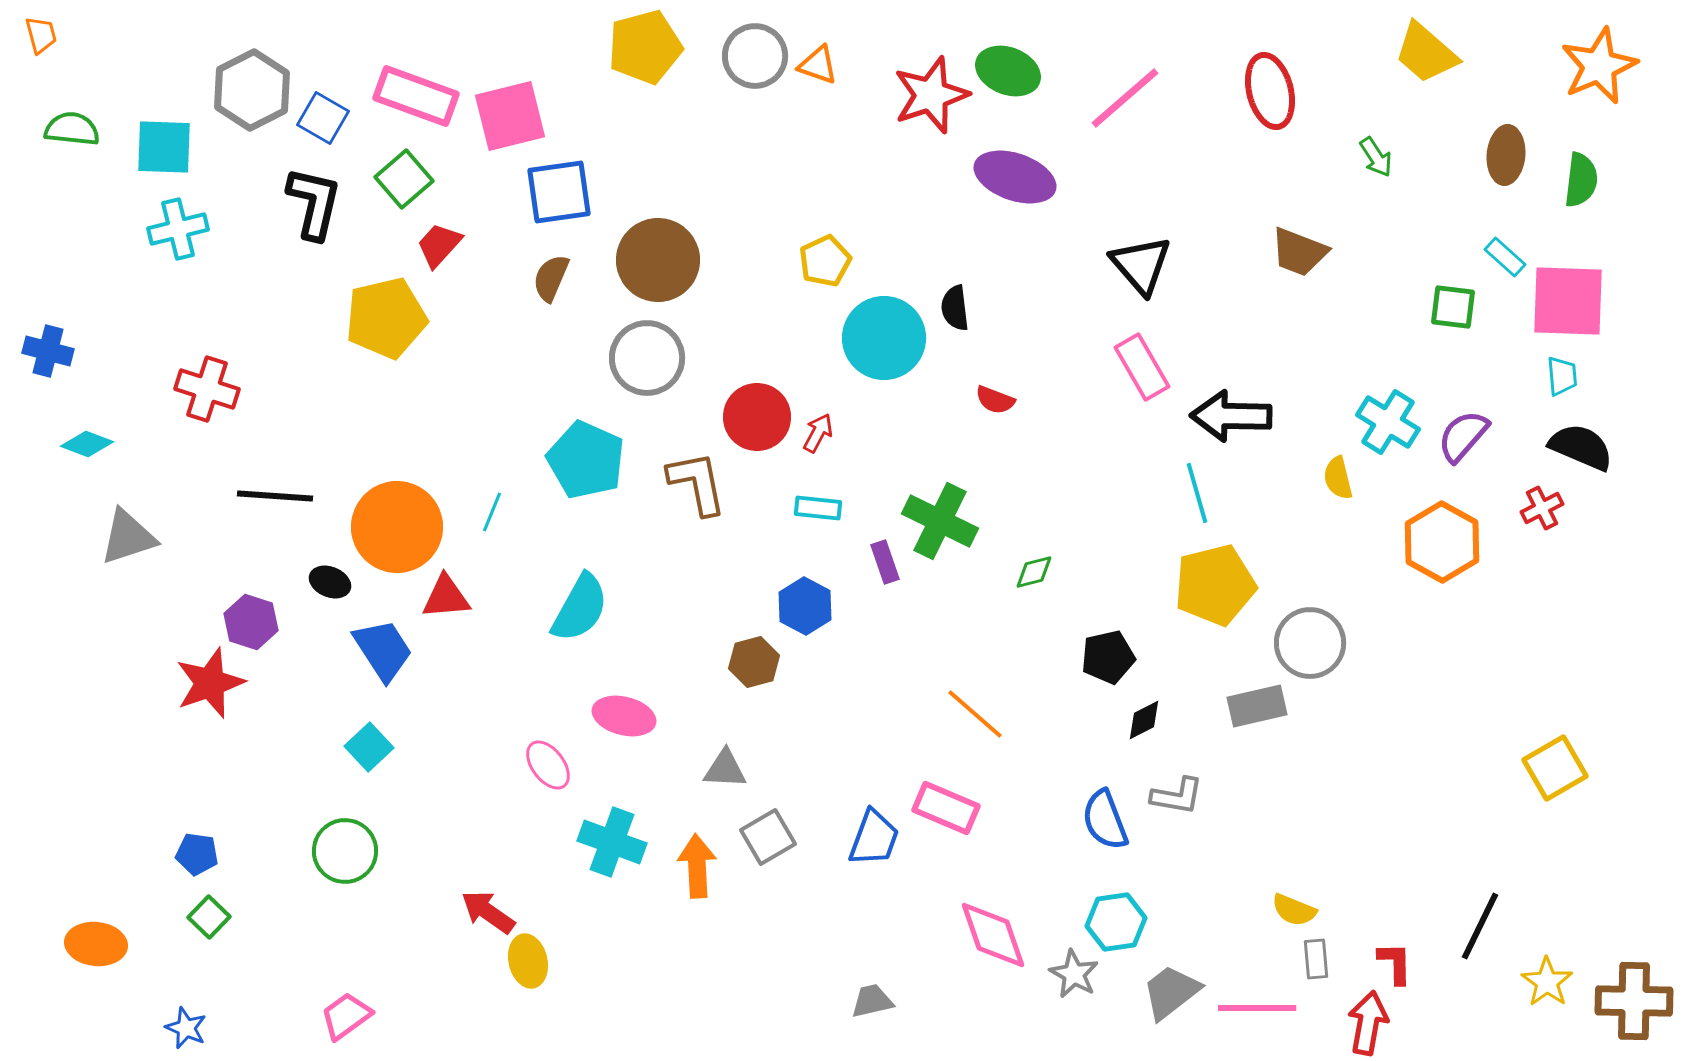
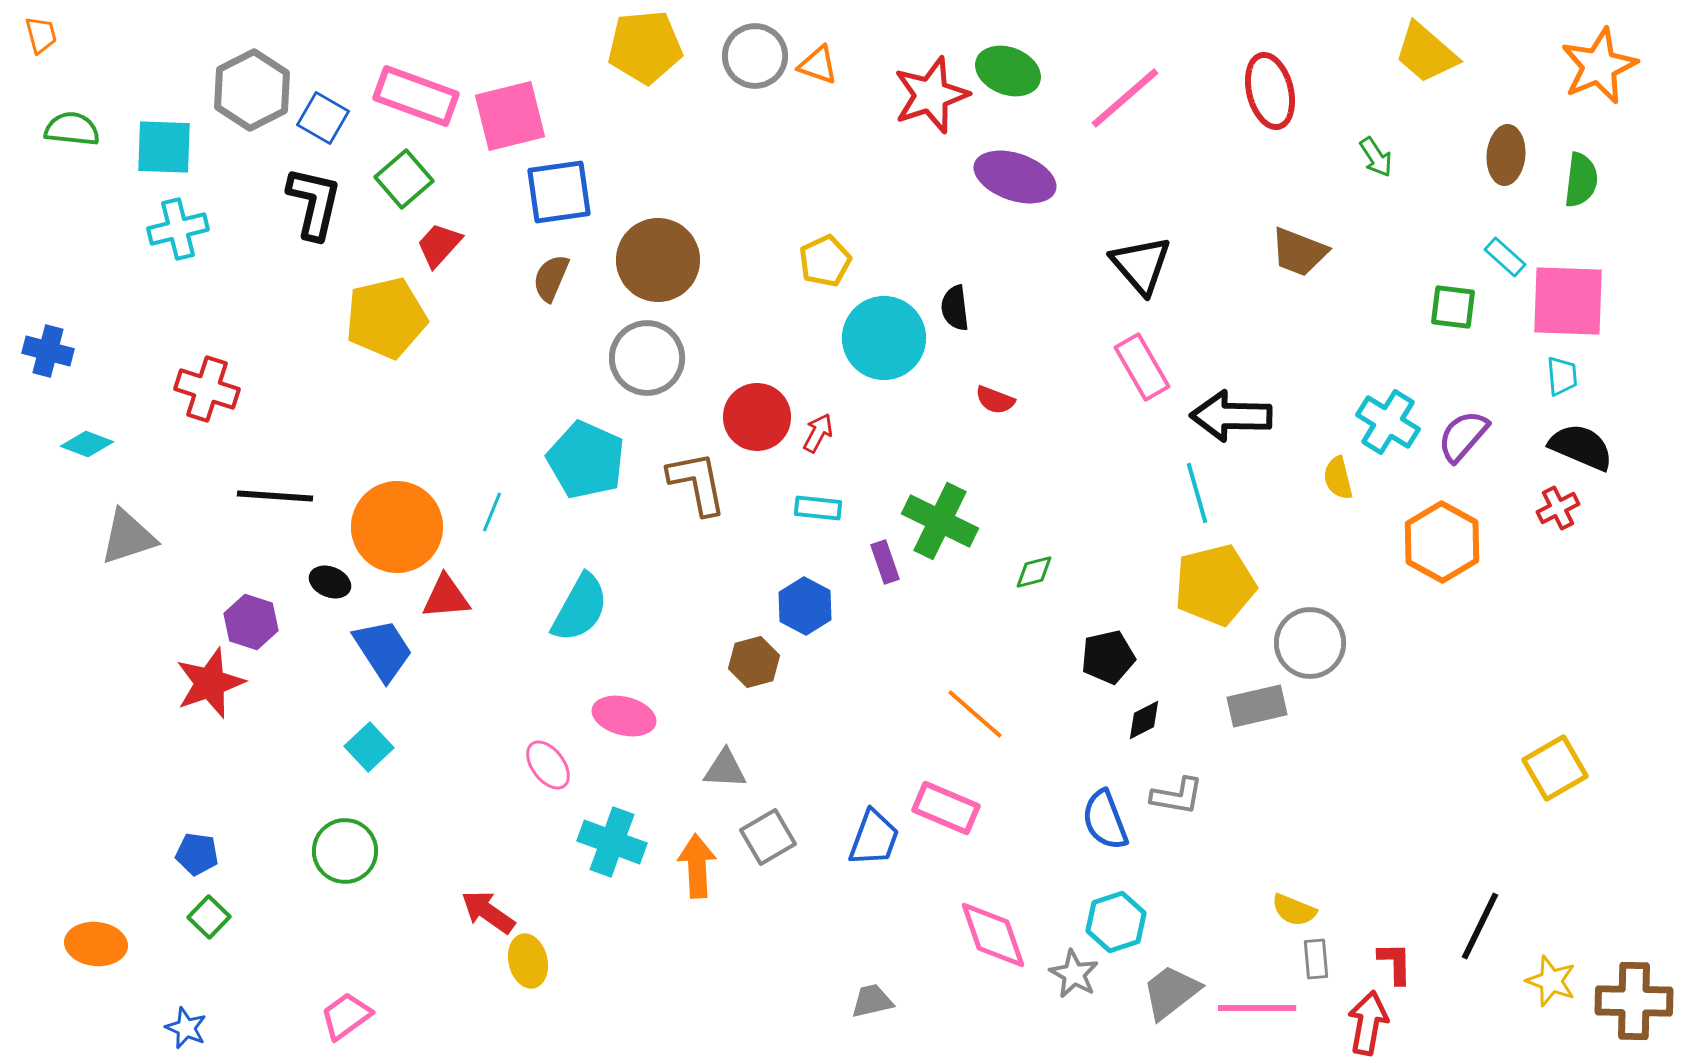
yellow pentagon at (645, 47): rotated 10 degrees clockwise
red cross at (1542, 508): moved 16 px right
cyan hexagon at (1116, 922): rotated 10 degrees counterclockwise
yellow star at (1547, 982): moved 4 px right, 1 px up; rotated 15 degrees counterclockwise
